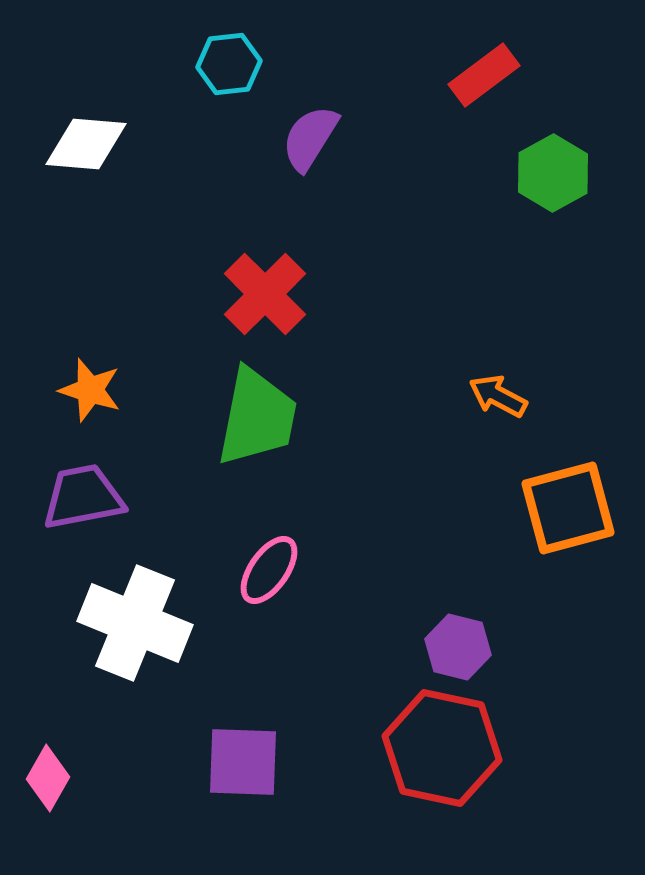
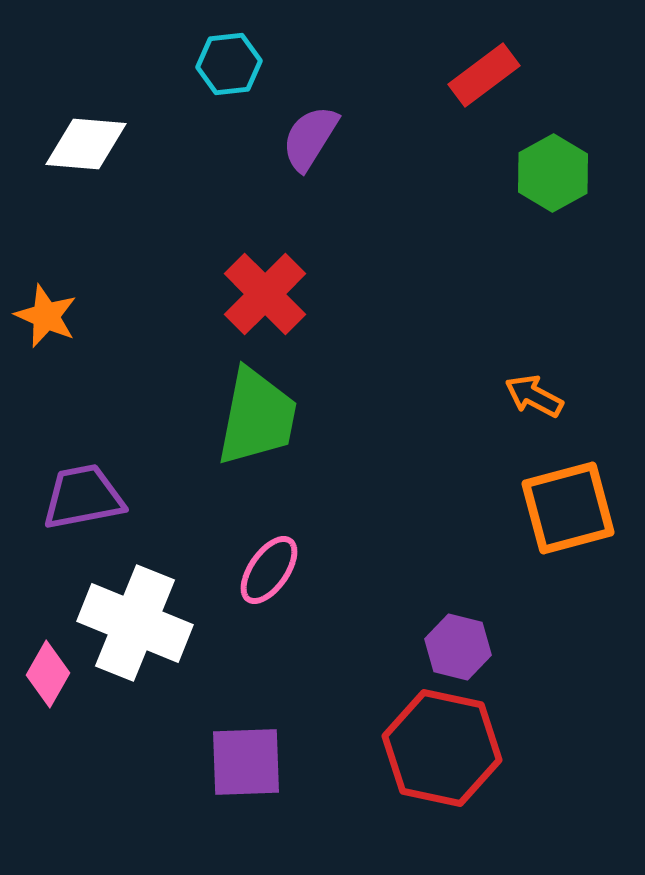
orange star: moved 44 px left, 74 px up; rotated 6 degrees clockwise
orange arrow: moved 36 px right
purple square: moved 3 px right; rotated 4 degrees counterclockwise
pink diamond: moved 104 px up
